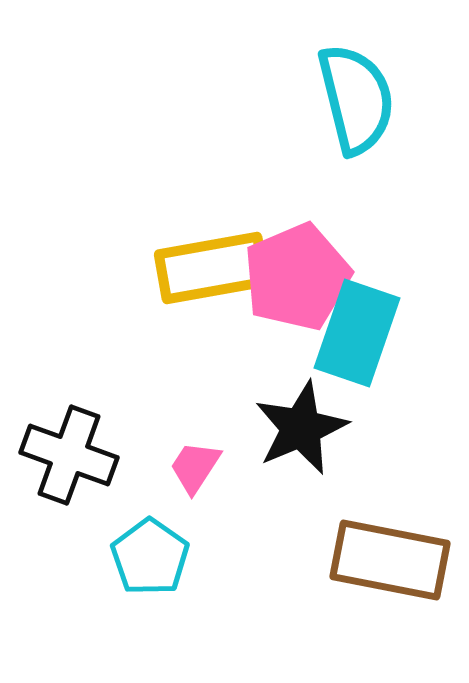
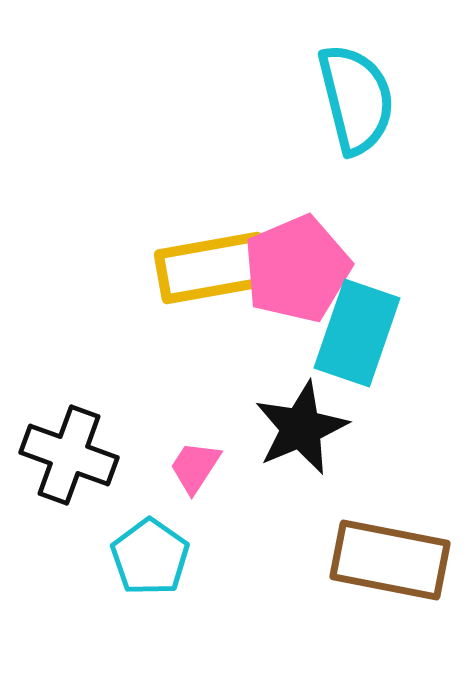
pink pentagon: moved 8 px up
